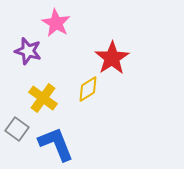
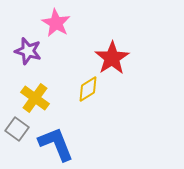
yellow cross: moved 8 px left
